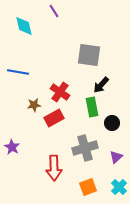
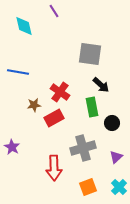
gray square: moved 1 px right, 1 px up
black arrow: rotated 90 degrees counterclockwise
gray cross: moved 2 px left
